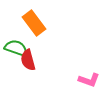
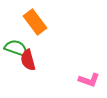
orange rectangle: moved 1 px right, 1 px up
